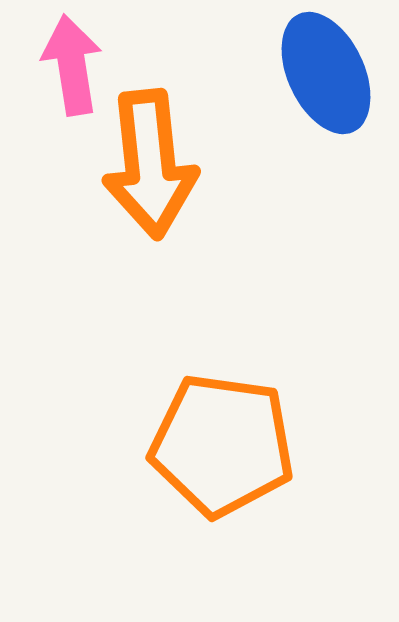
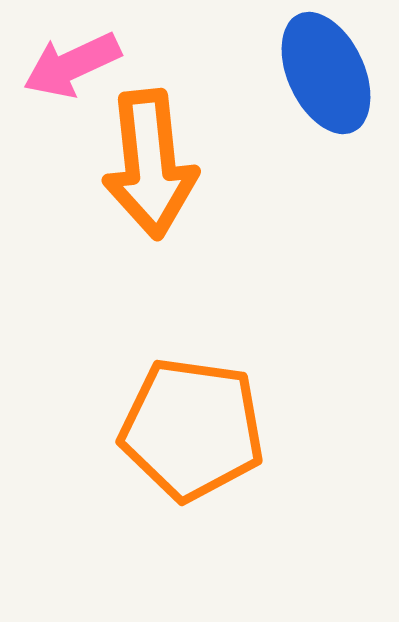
pink arrow: rotated 106 degrees counterclockwise
orange pentagon: moved 30 px left, 16 px up
